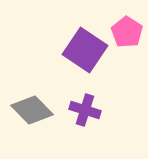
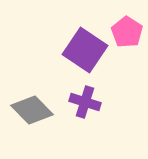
purple cross: moved 8 px up
